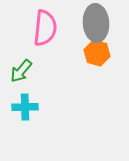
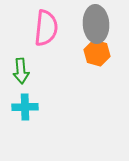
gray ellipse: moved 1 px down
pink semicircle: moved 1 px right
green arrow: rotated 45 degrees counterclockwise
